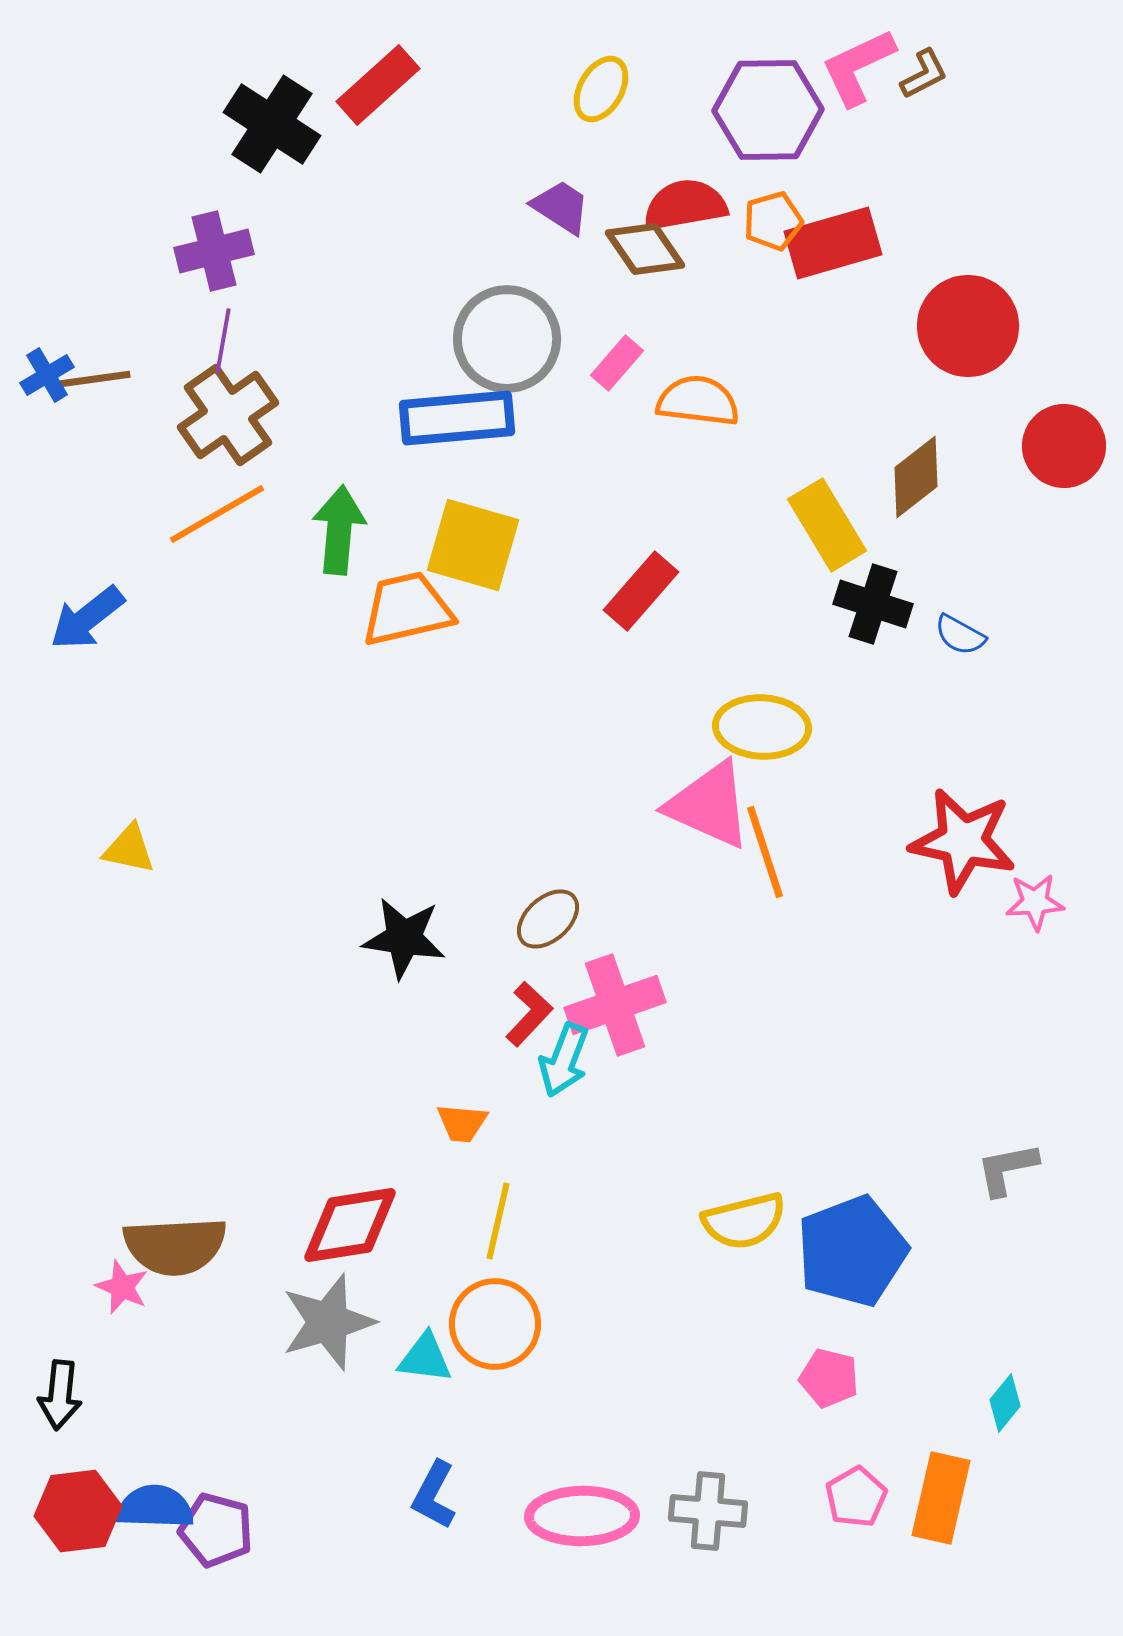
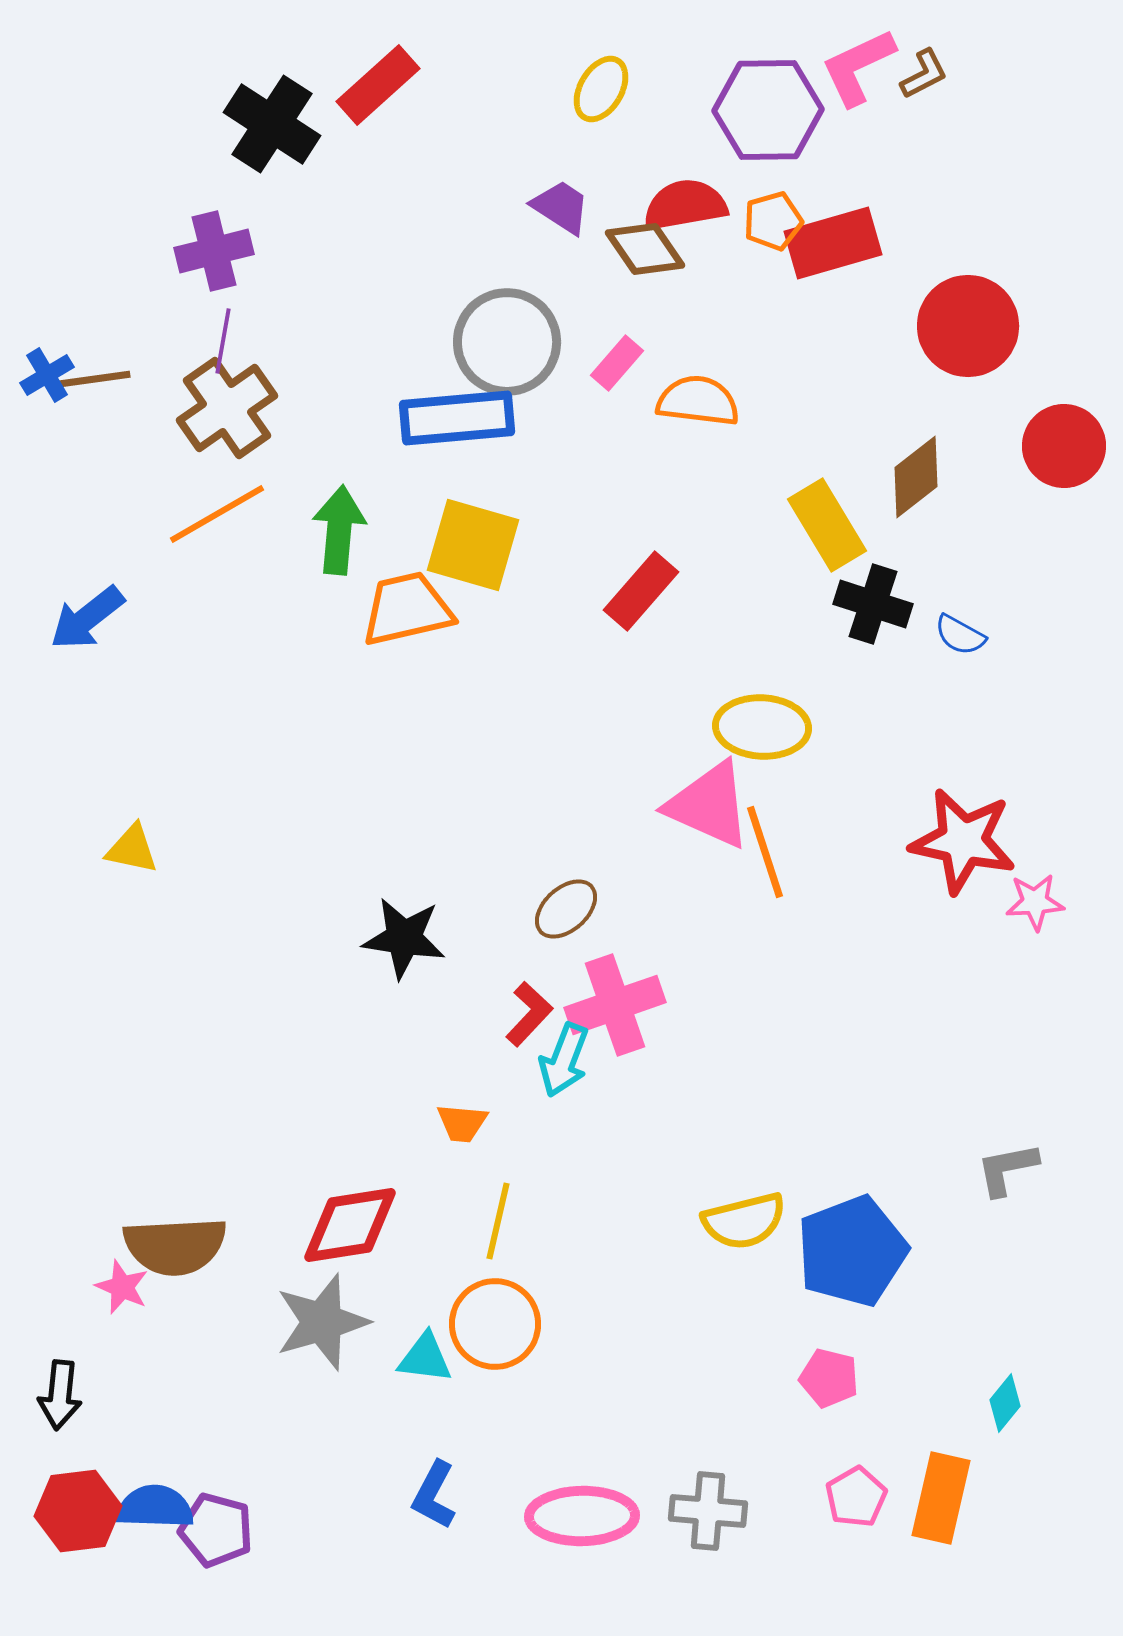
gray circle at (507, 339): moved 3 px down
brown cross at (228, 415): moved 1 px left, 7 px up
yellow triangle at (129, 849): moved 3 px right
brown ellipse at (548, 919): moved 18 px right, 10 px up
gray star at (328, 1322): moved 6 px left
